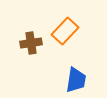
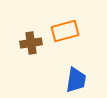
orange rectangle: rotated 32 degrees clockwise
